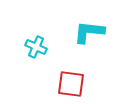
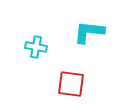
cyan cross: rotated 15 degrees counterclockwise
